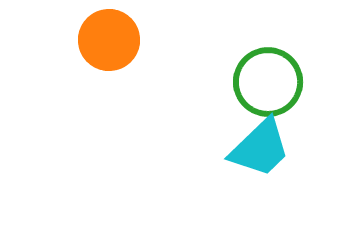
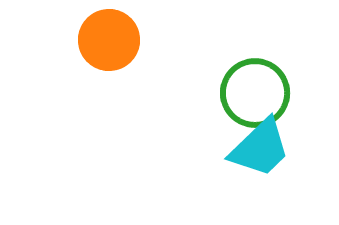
green circle: moved 13 px left, 11 px down
